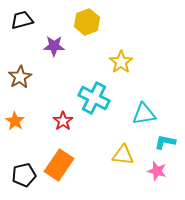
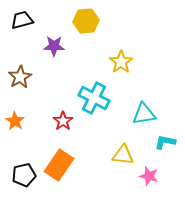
yellow hexagon: moved 1 px left, 1 px up; rotated 15 degrees clockwise
pink star: moved 8 px left, 5 px down
